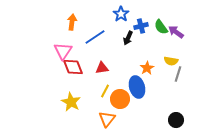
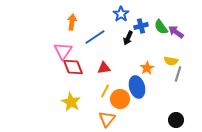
red triangle: moved 2 px right
